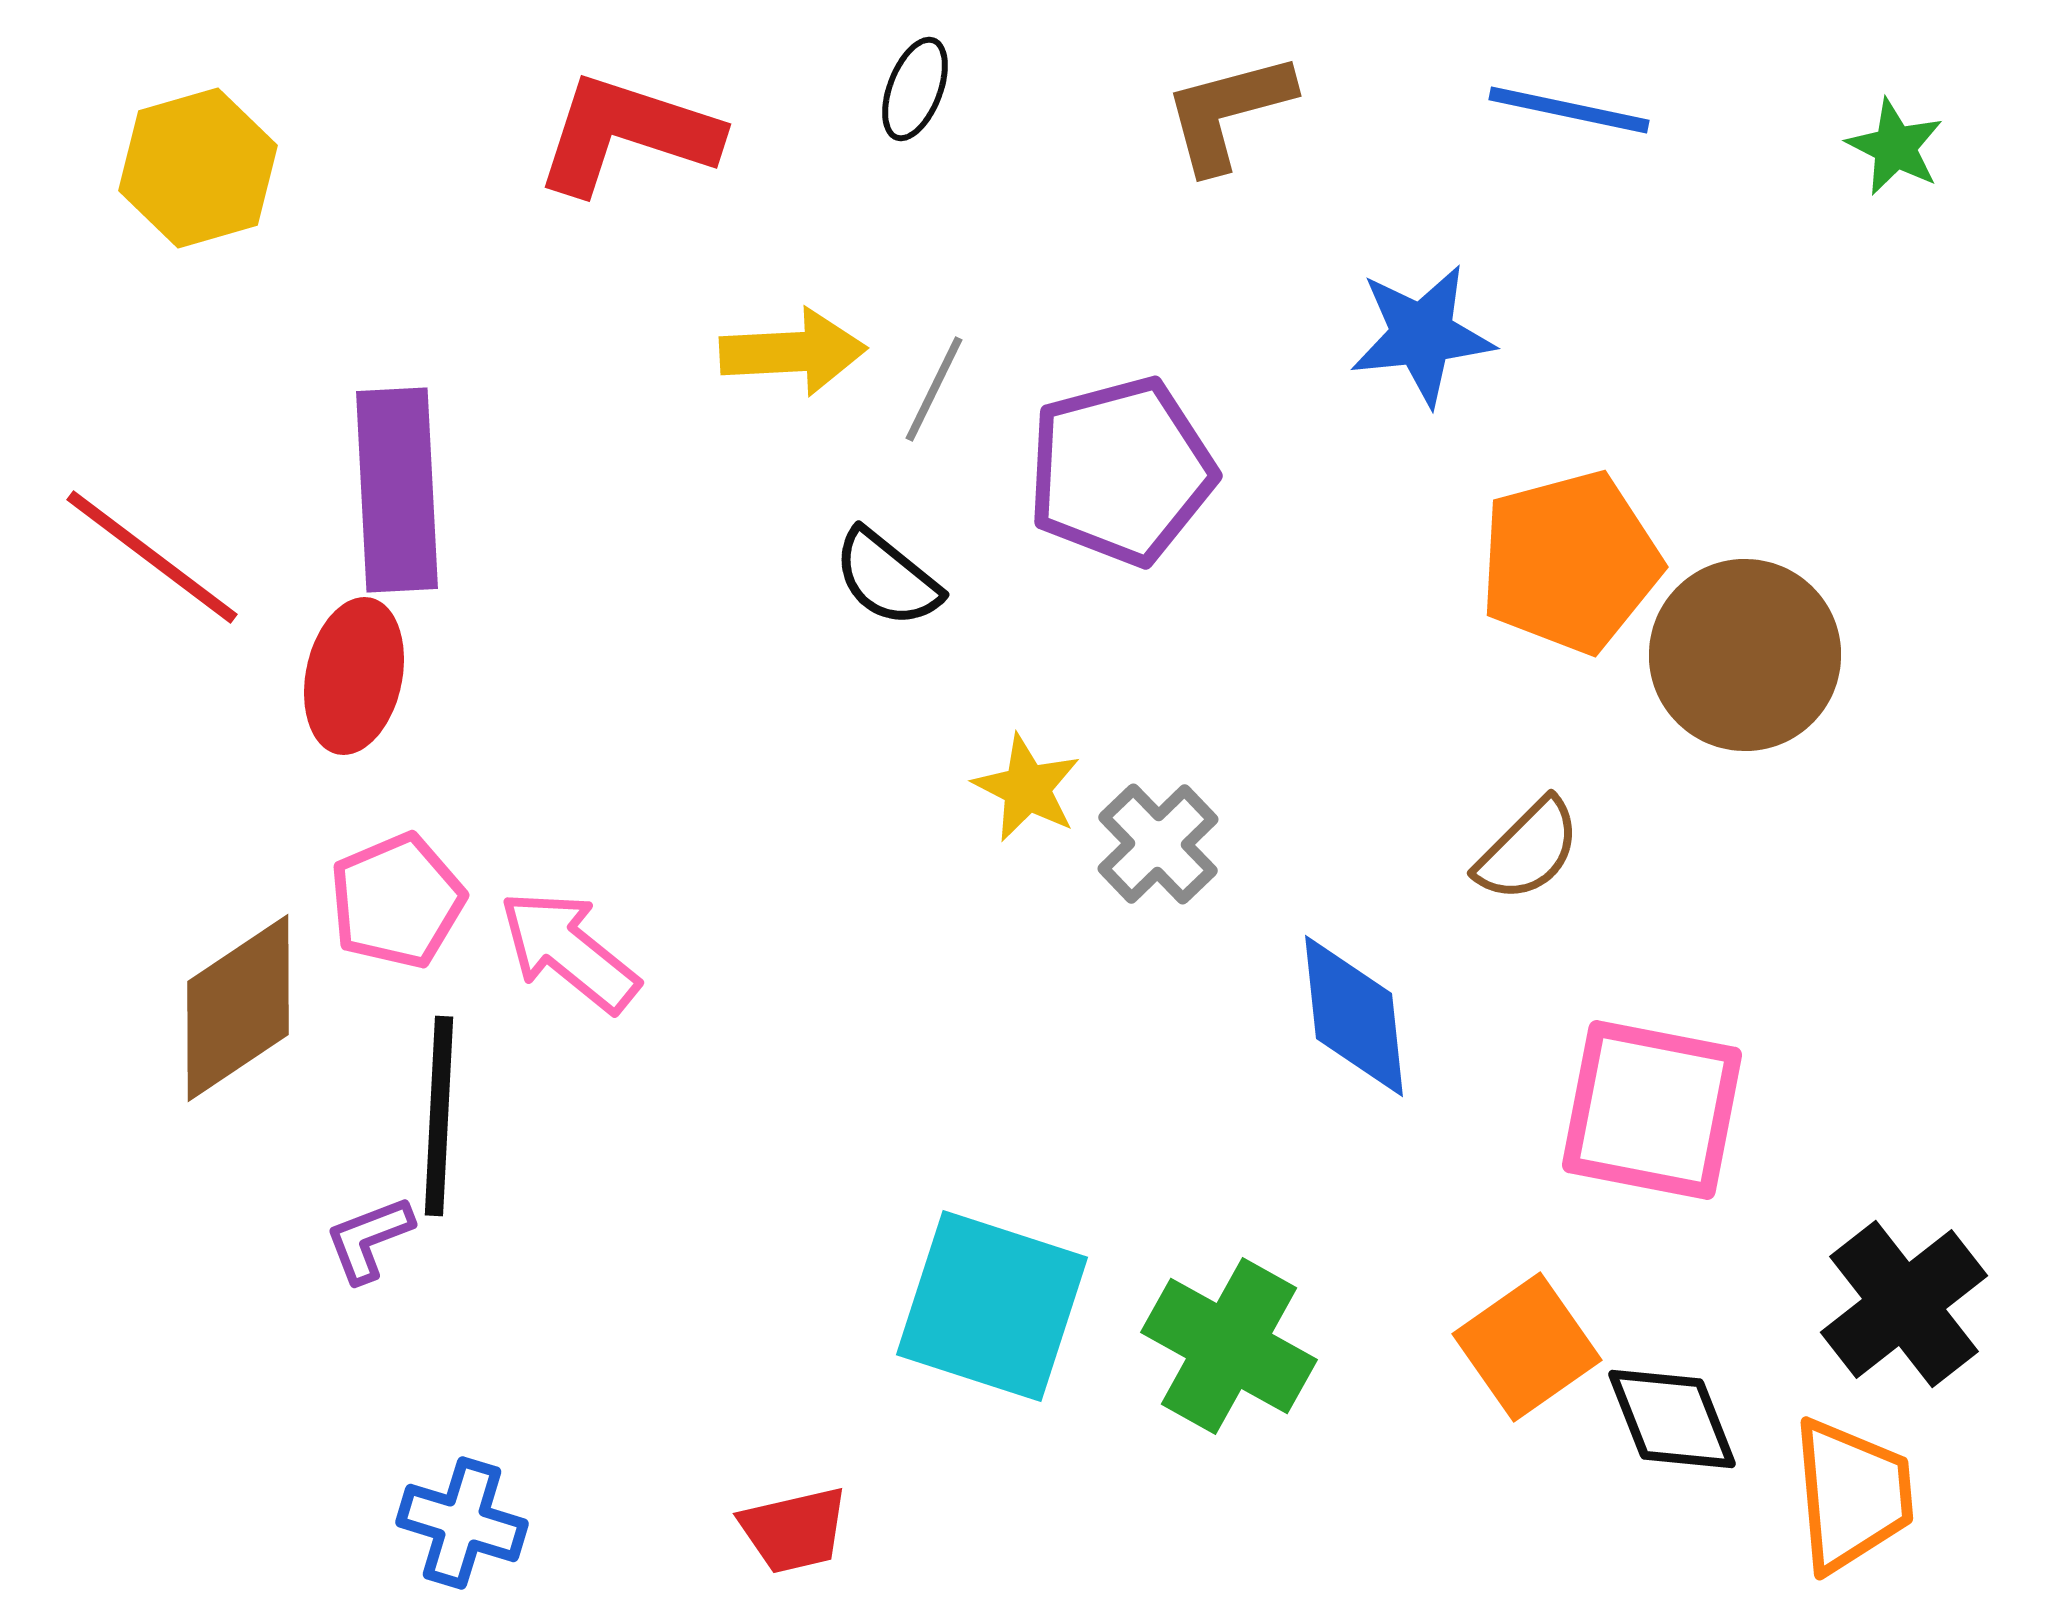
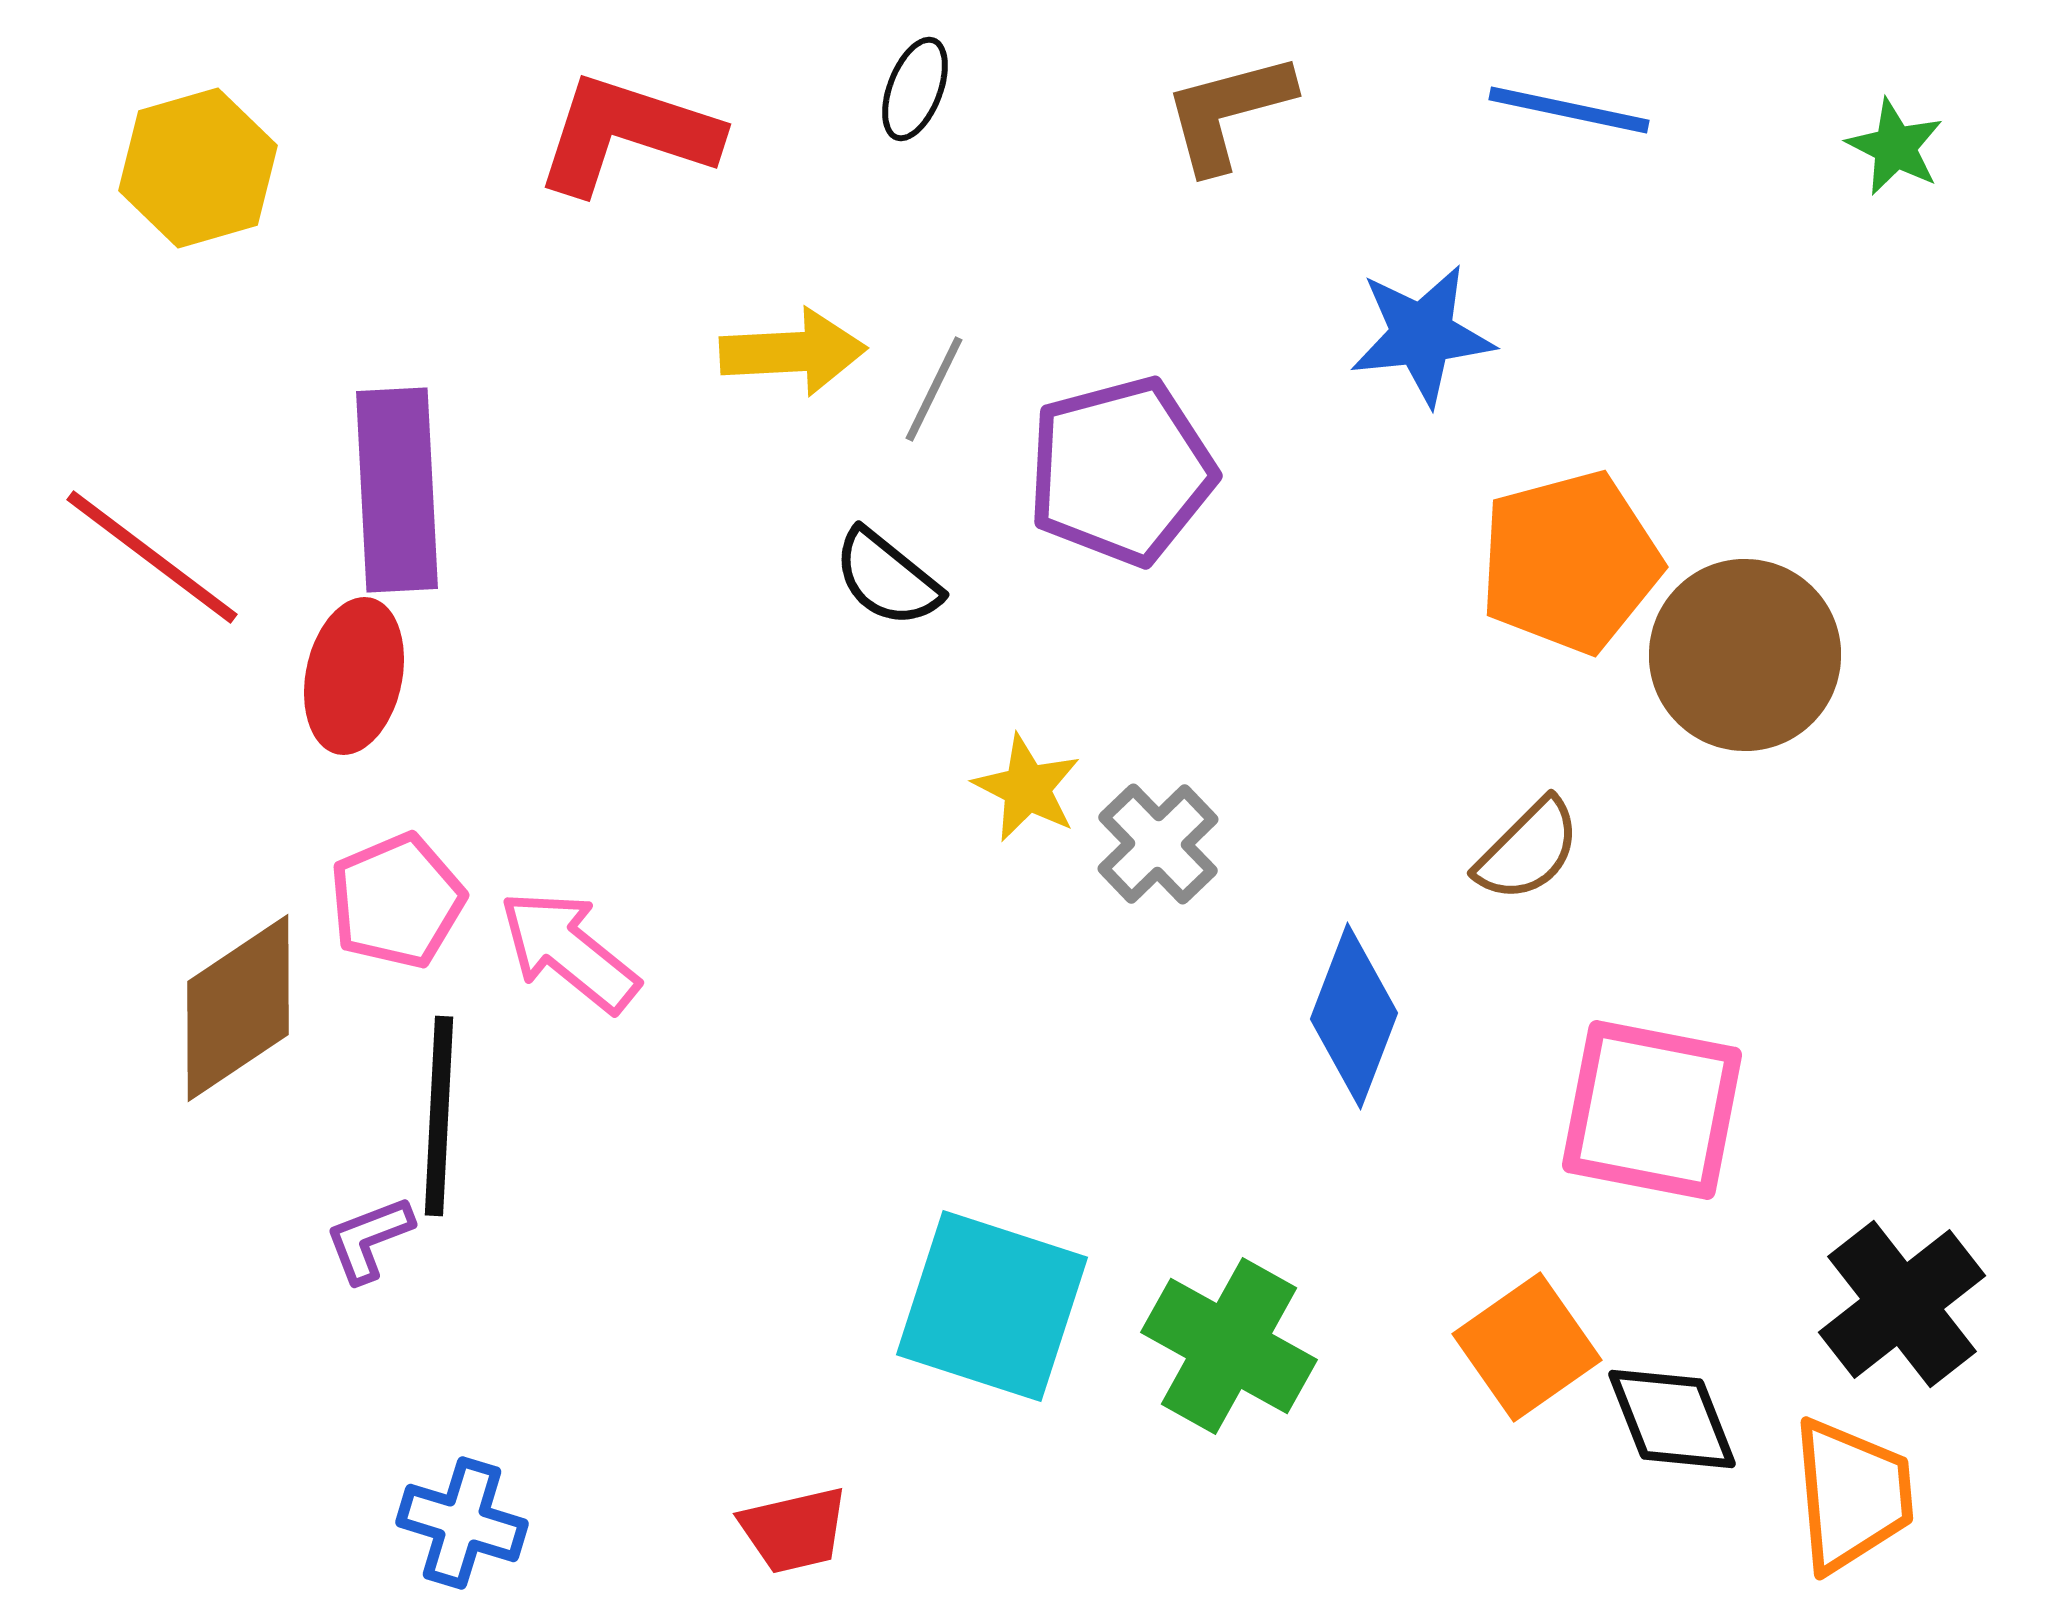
blue diamond: rotated 27 degrees clockwise
black cross: moved 2 px left
